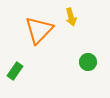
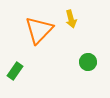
yellow arrow: moved 2 px down
